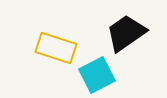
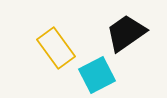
yellow rectangle: rotated 36 degrees clockwise
